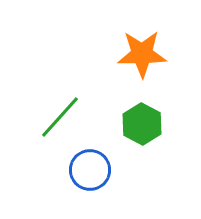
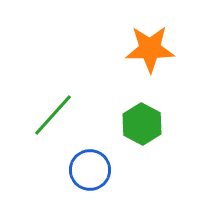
orange star: moved 8 px right, 5 px up
green line: moved 7 px left, 2 px up
